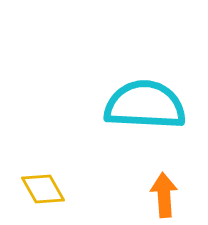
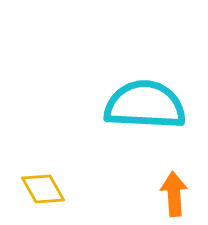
orange arrow: moved 10 px right, 1 px up
